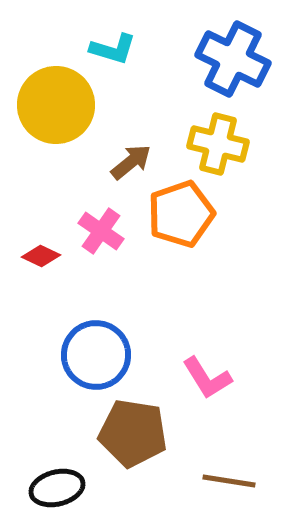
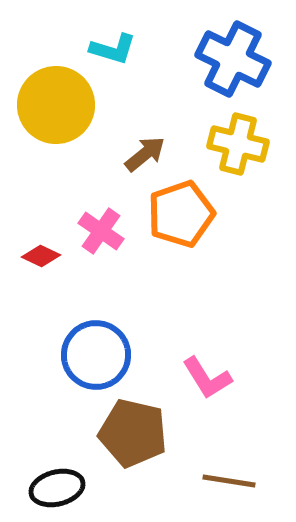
yellow cross: moved 20 px right
brown arrow: moved 14 px right, 8 px up
brown pentagon: rotated 4 degrees clockwise
